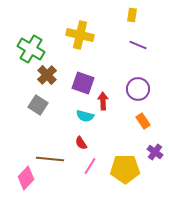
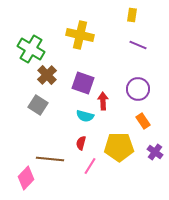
red semicircle: rotated 48 degrees clockwise
yellow pentagon: moved 6 px left, 22 px up
